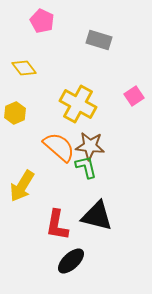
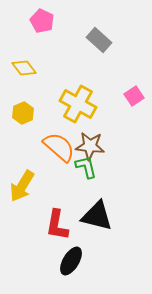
gray rectangle: rotated 25 degrees clockwise
yellow hexagon: moved 8 px right
black ellipse: rotated 16 degrees counterclockwise
